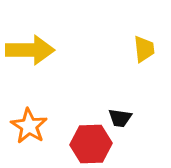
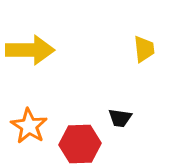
red hexagon: moved 11 px left
